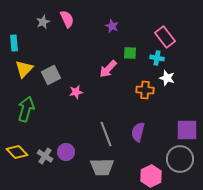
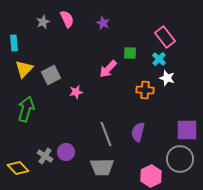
purple star: moved 9 px left, 3 px up
cyan cross: moved 2 px right, 1 px down; rotated 32 degrees clockwise
yellow diamond: moved 1 px right, 16 px down
